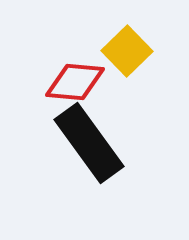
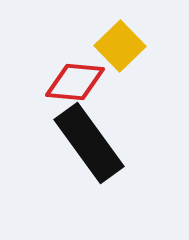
yellow square: moved 7 px left, 5 px up
